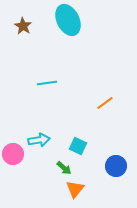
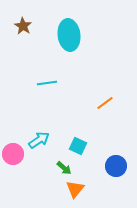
cyan ellipse: moved 1 px right, 15 px down; rotated 20 degrees clockwise
cyan arrow: rotated 25 degrees counterclockwise
